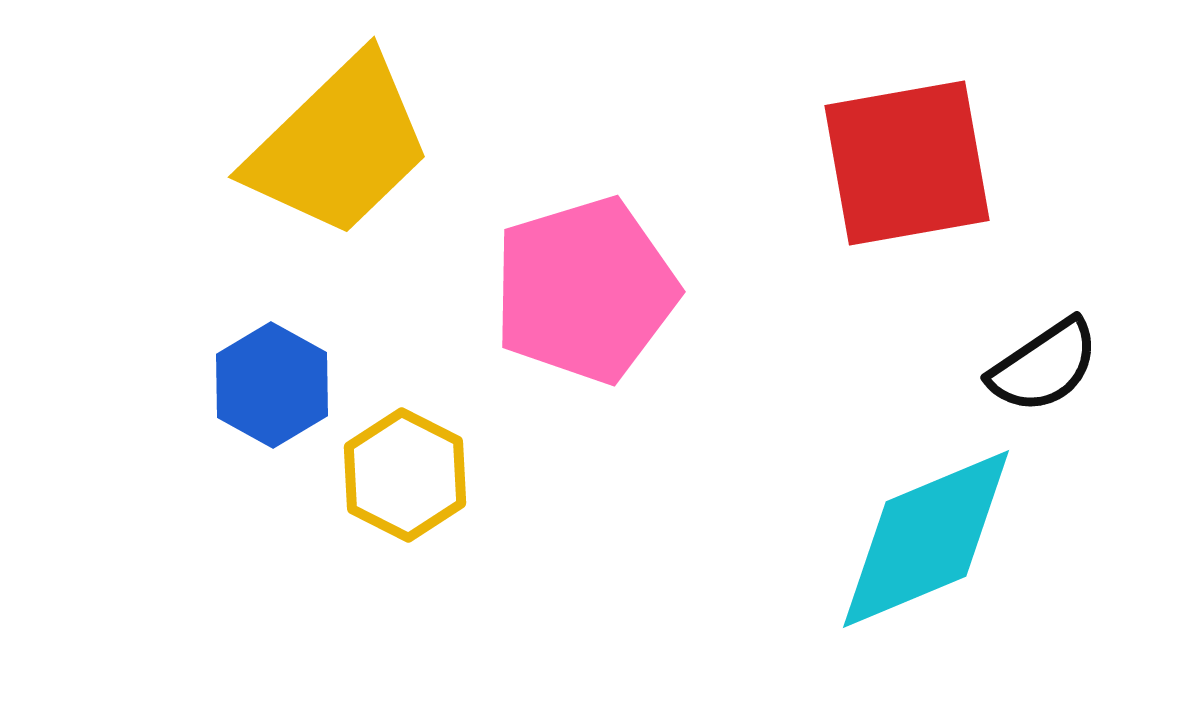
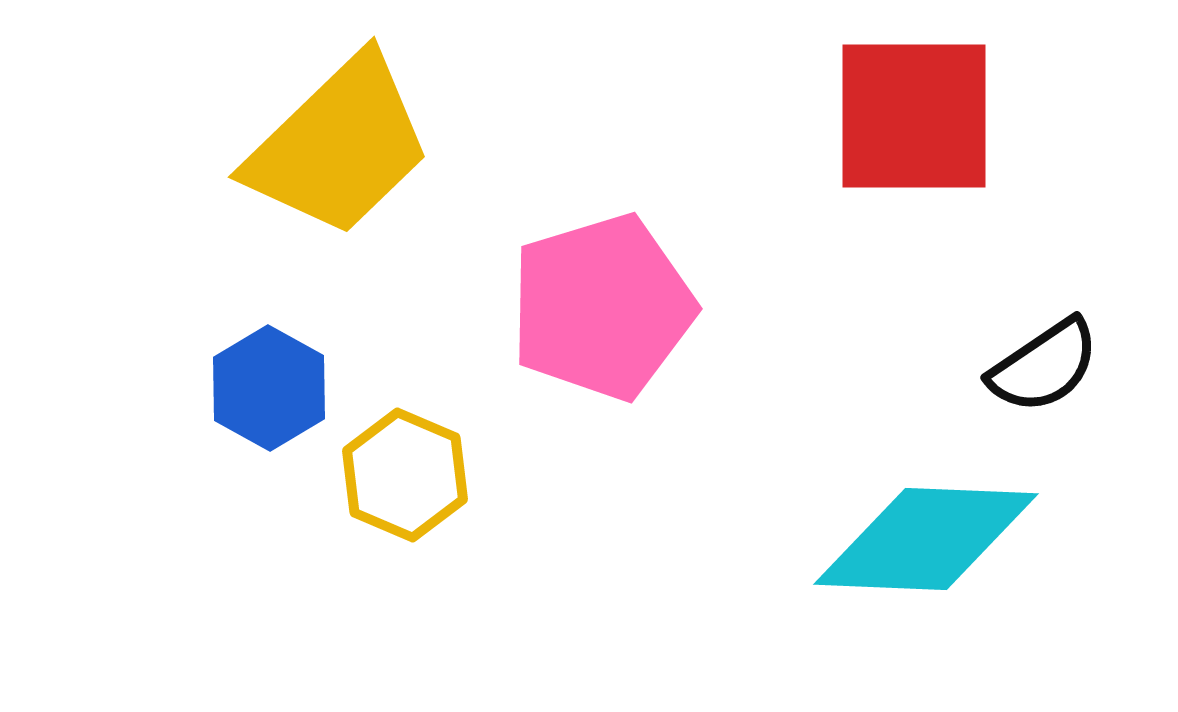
red square: moved 7 px right, 47 px up; rotated 10 degrees clockwise
pink pentagon: moved 17 px right, 17 px down
blue hexagon: moved 3 px left, 3 px down
yellow hexagon: rotated 4 degrees counterclockwise
cyan diamond: rotated 25 degrees clockwise
